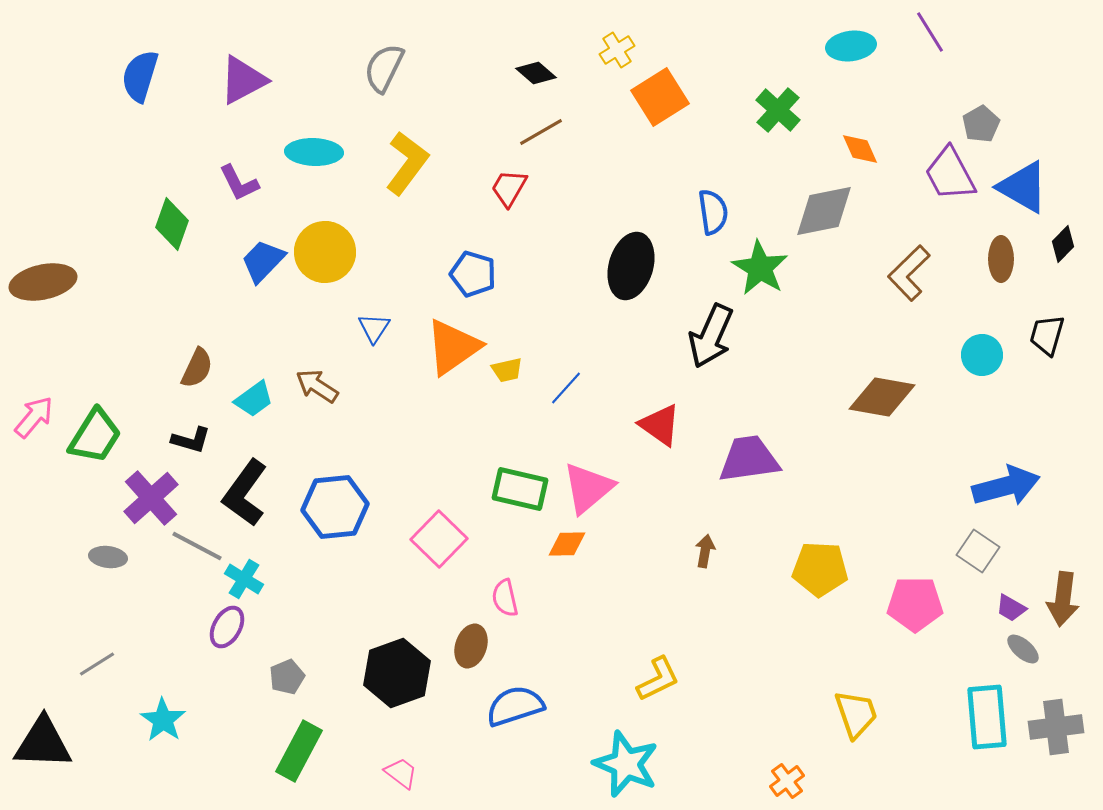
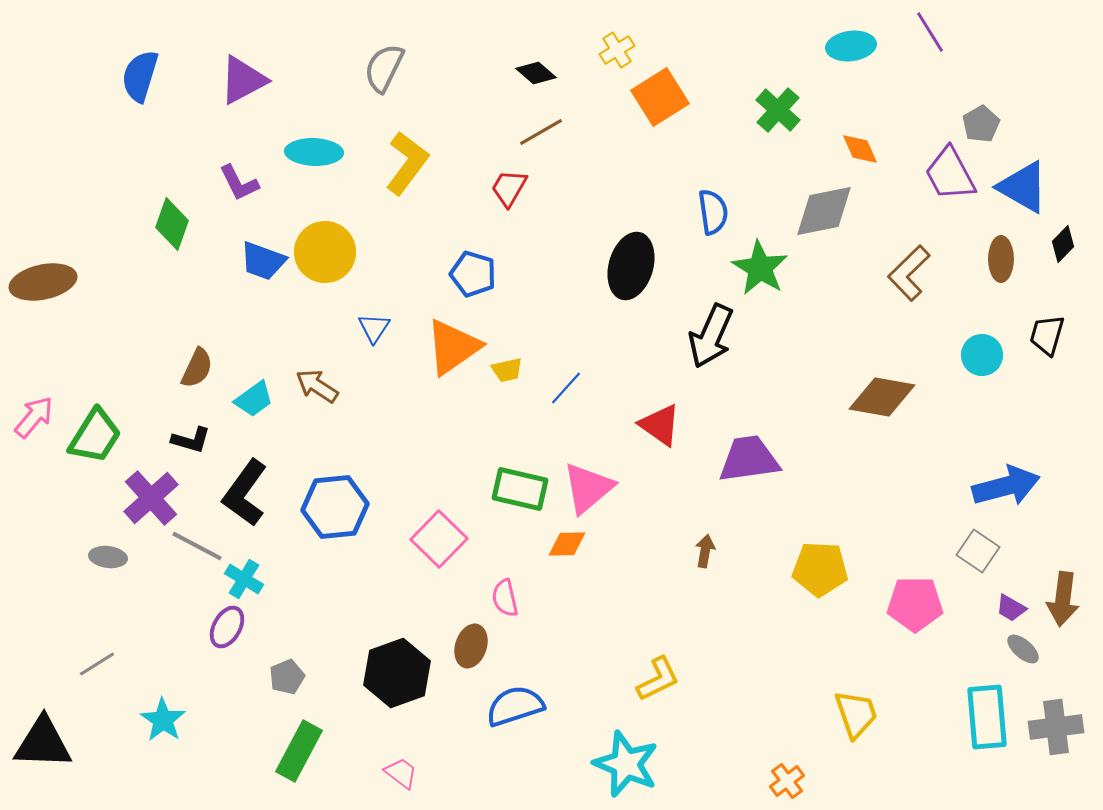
blue trapezoid at (263, 261): rotated 114 degrees counterclockwise
